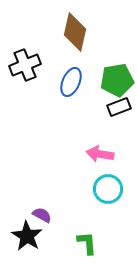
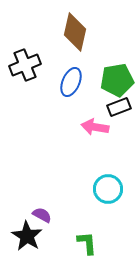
pink arrow: moved 5 px left, 27 px up
